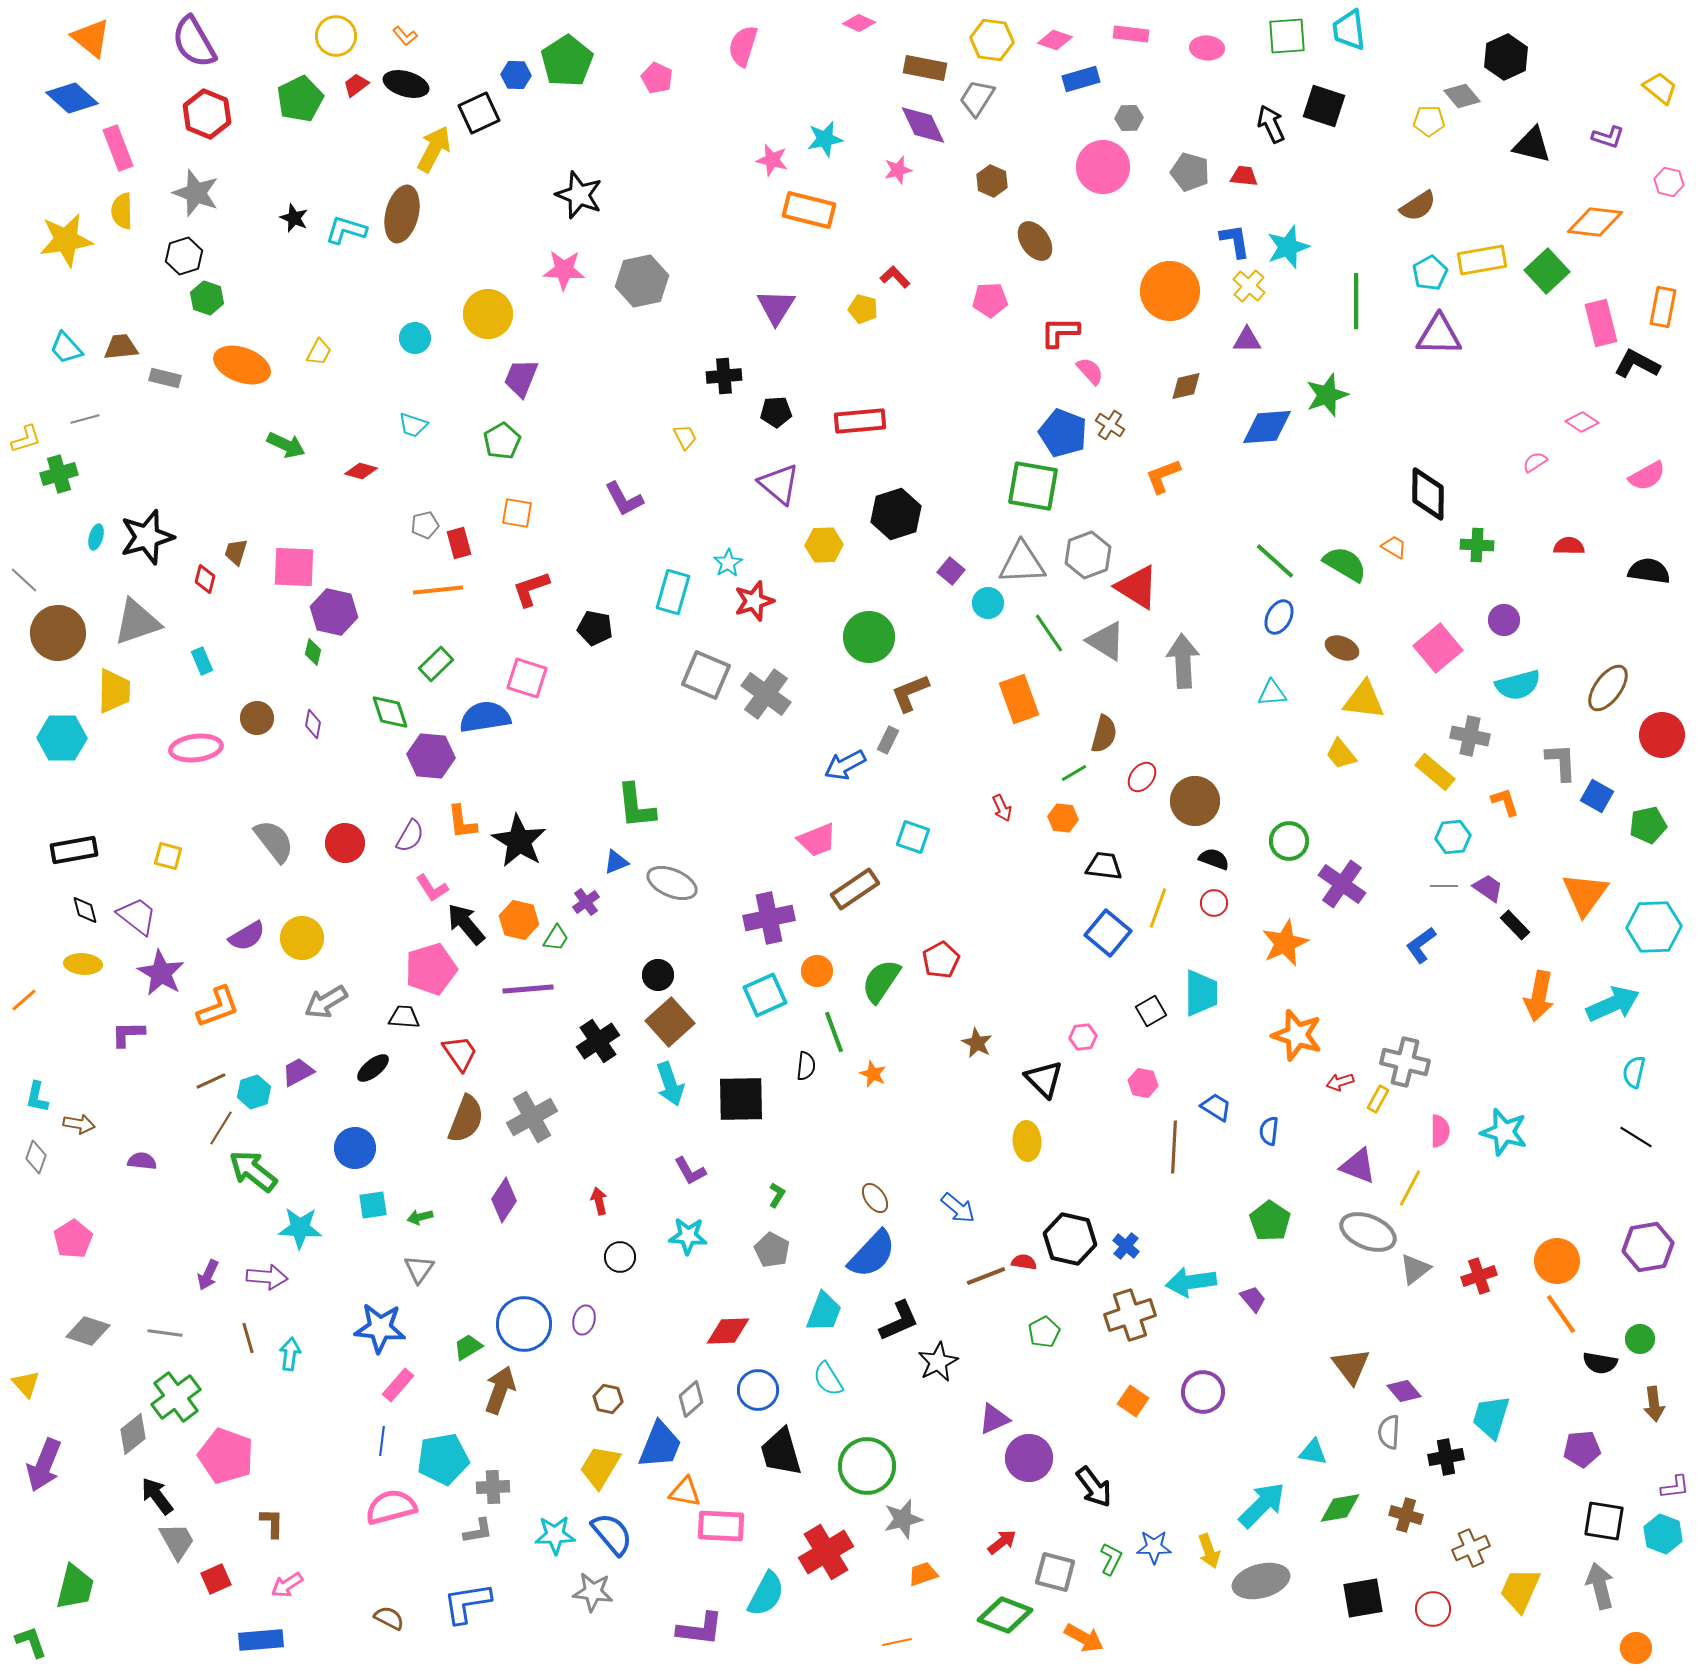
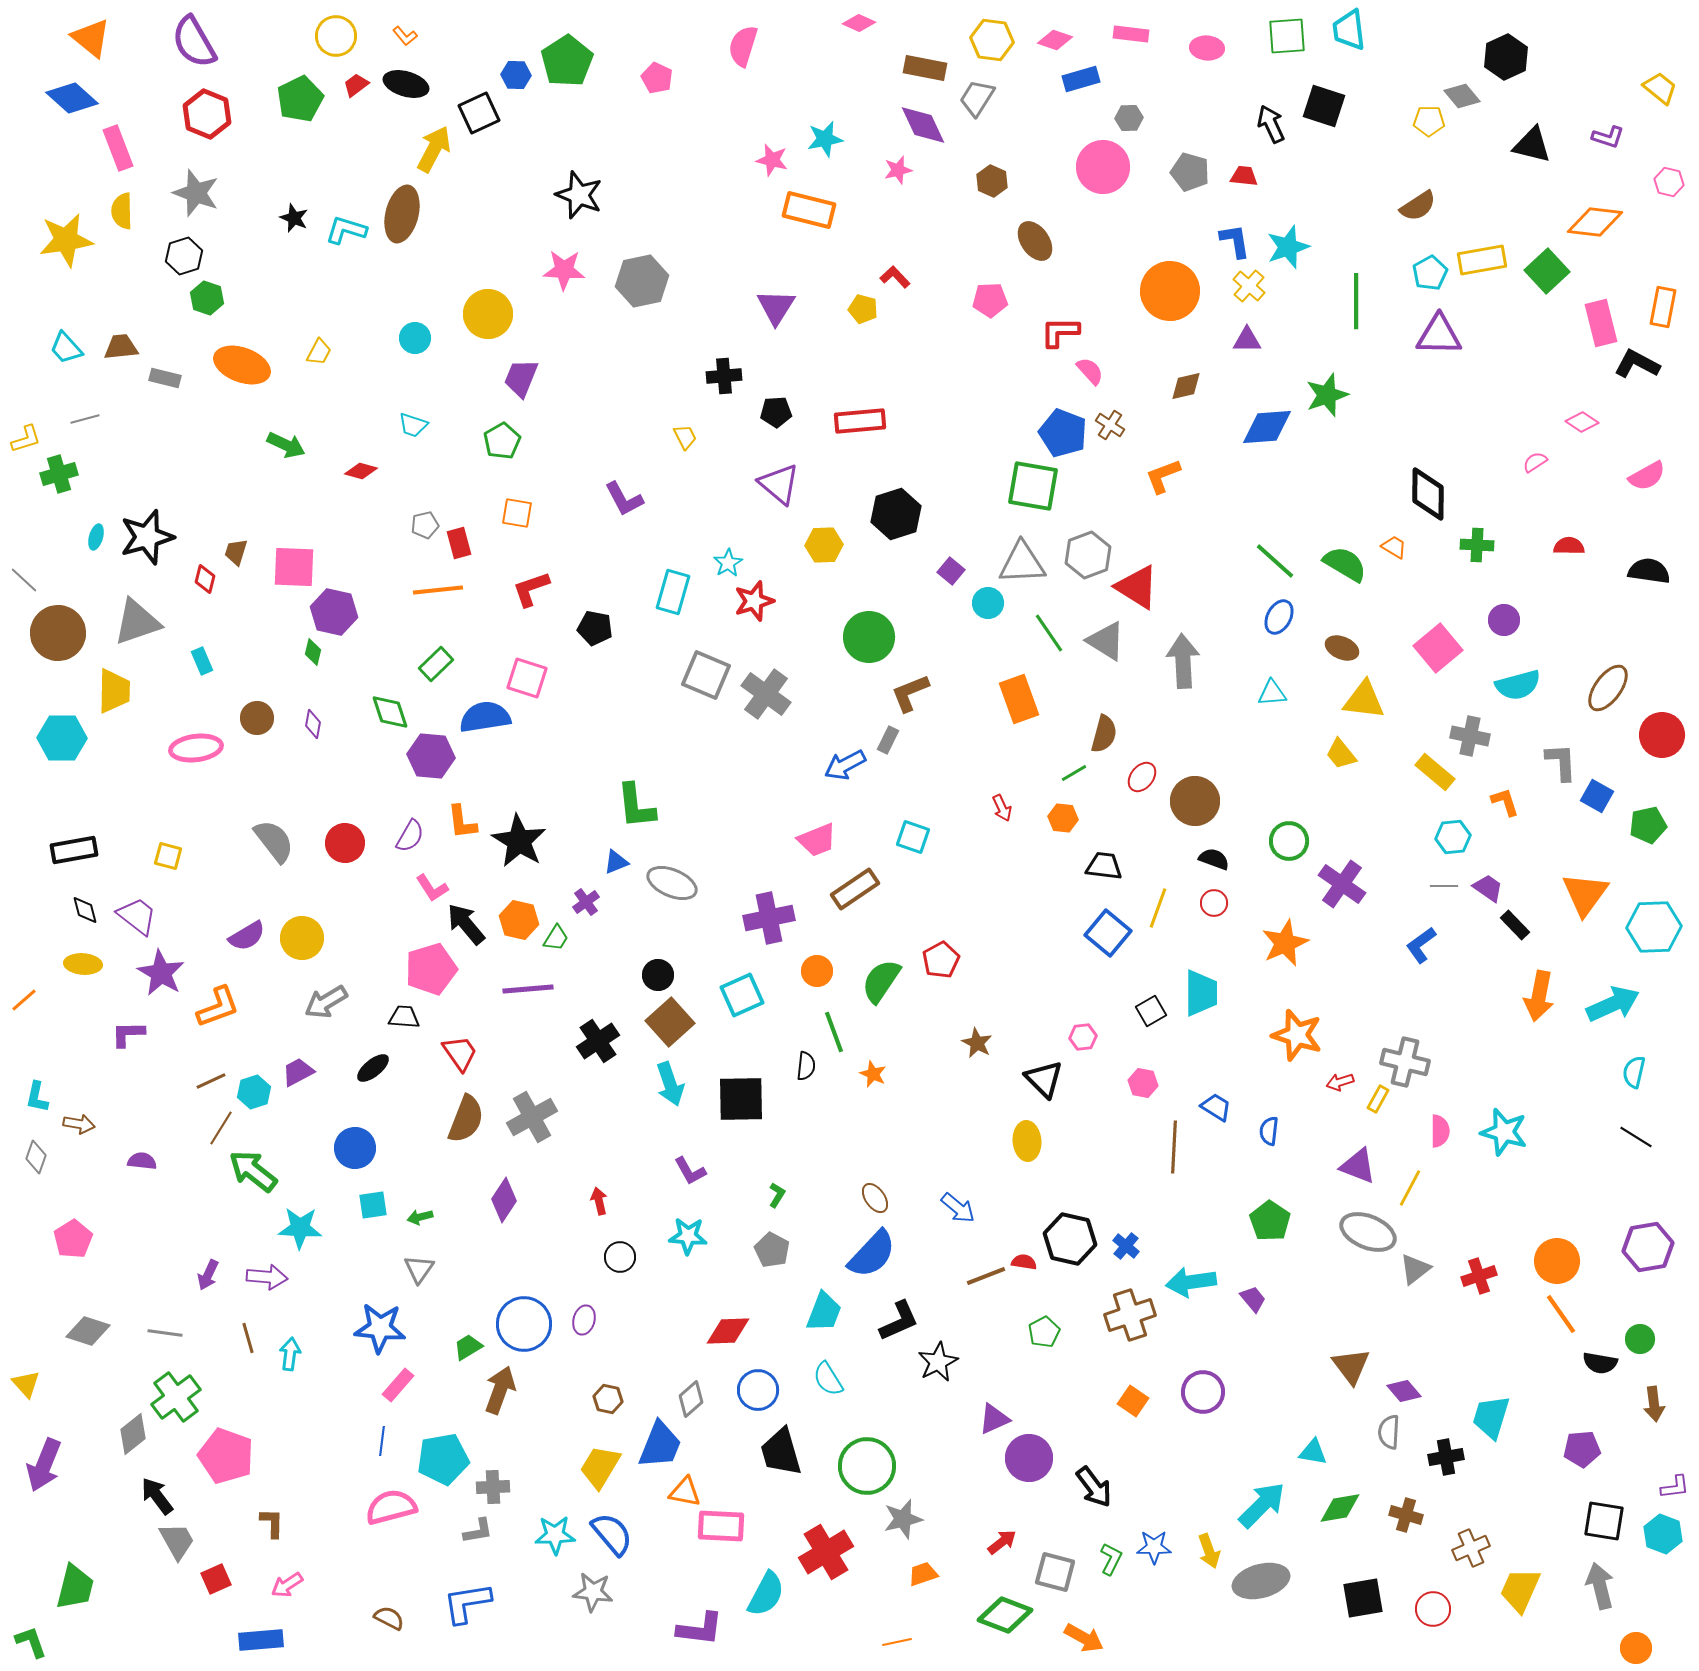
cyan square at (765, 995): moved 23 px left
